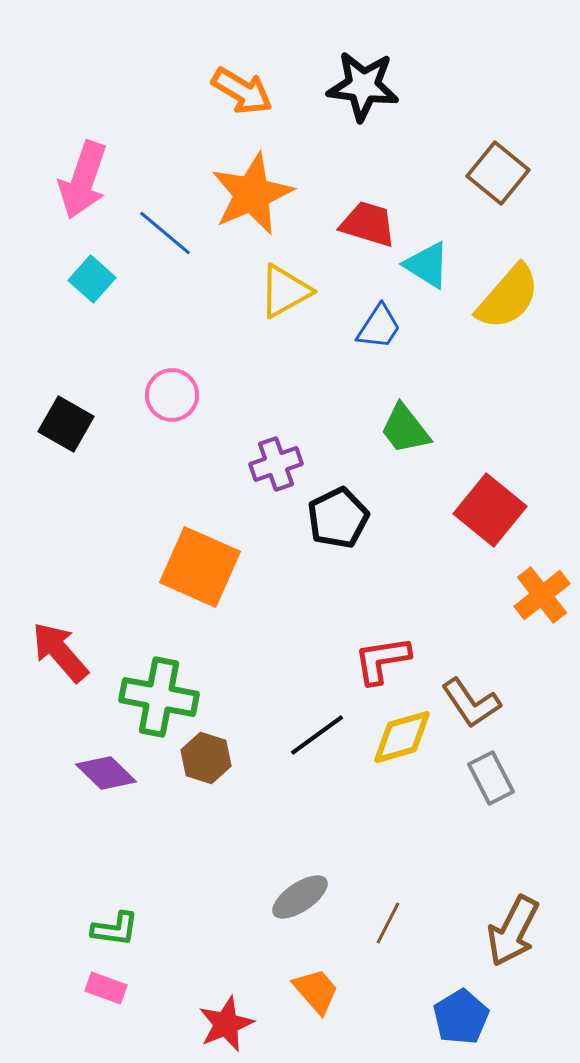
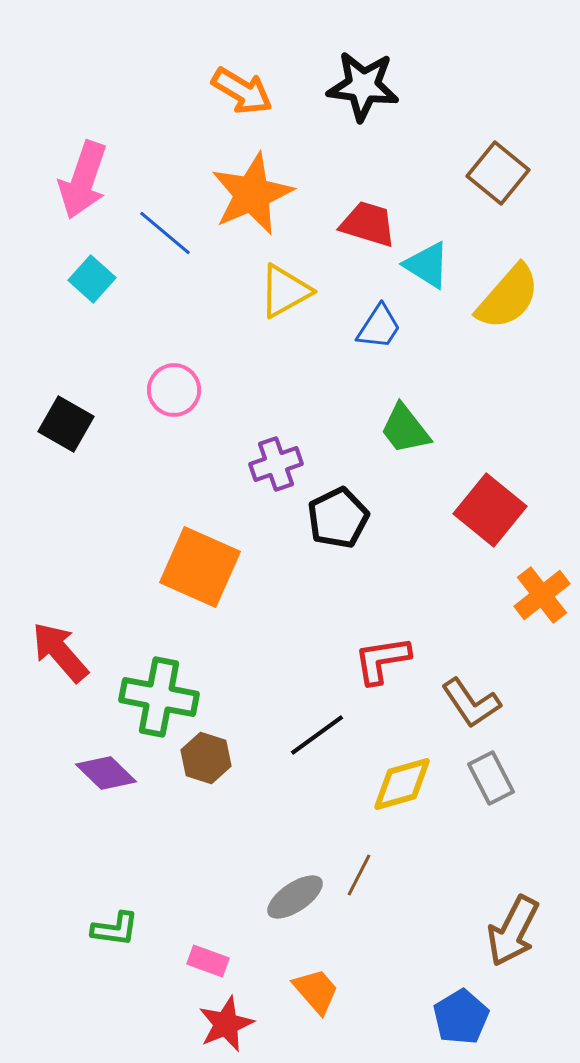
pink circle: moved 2 px right, 5 px up
yellow diamond: moved 47 px down
gray ellipse: moved 5 px left
brown line: moved 29 px left, 48 px up
pink rectangle: moved 102 px right, 27 px up
